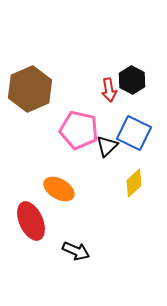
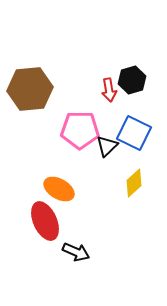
black hexagon: rotated 16 degrees clockwise
brown hexagon: rotated 18 degrees clockwise
pink pentagon: moved 1 px right; rotated 12 degrees counterclockwise
red ellipse: moved 14 px right
black arrow: moved 1 px down
